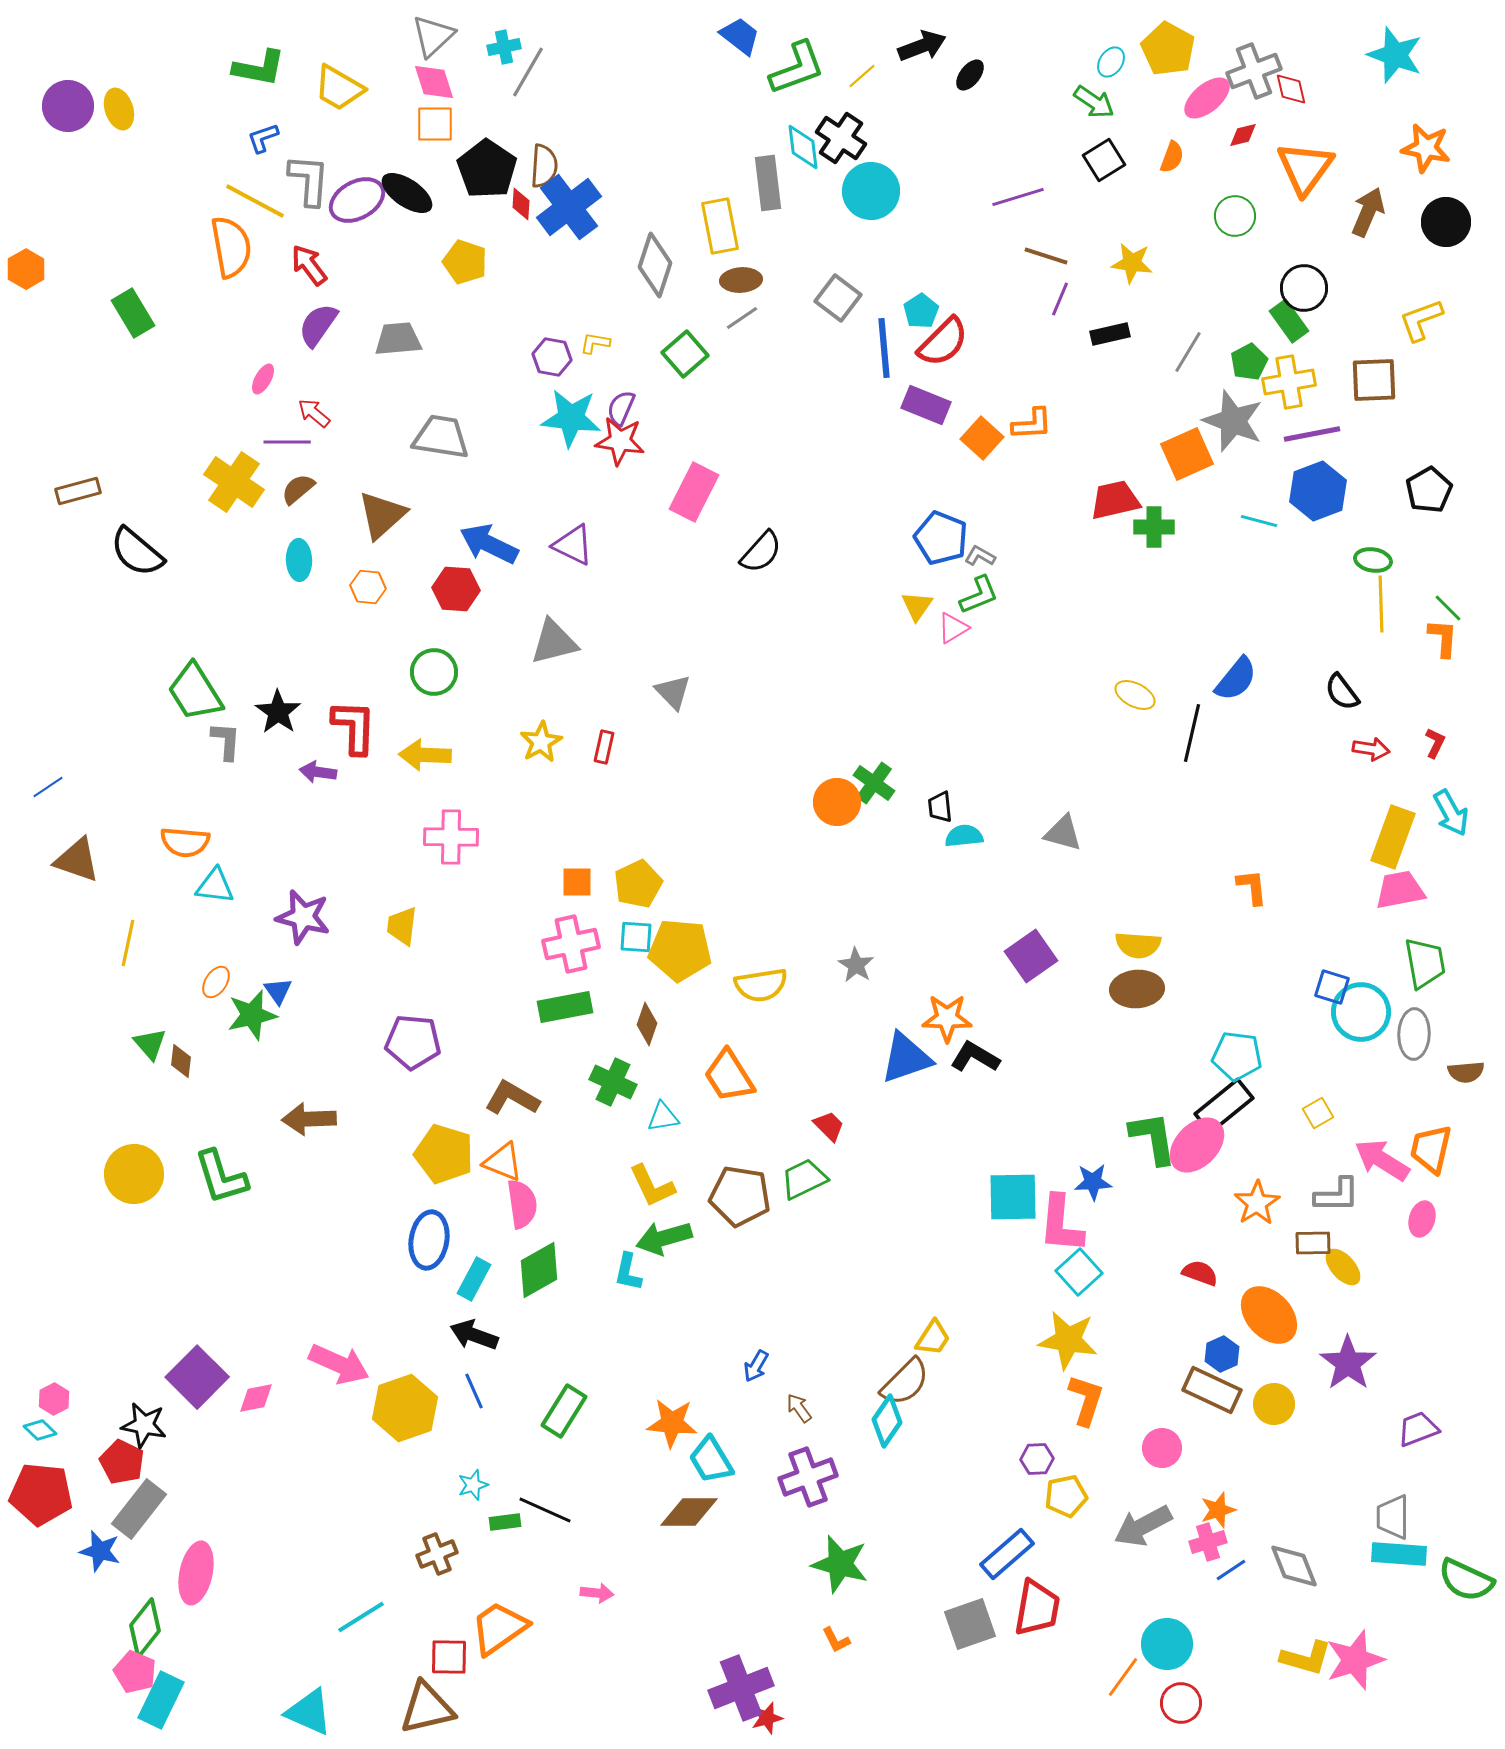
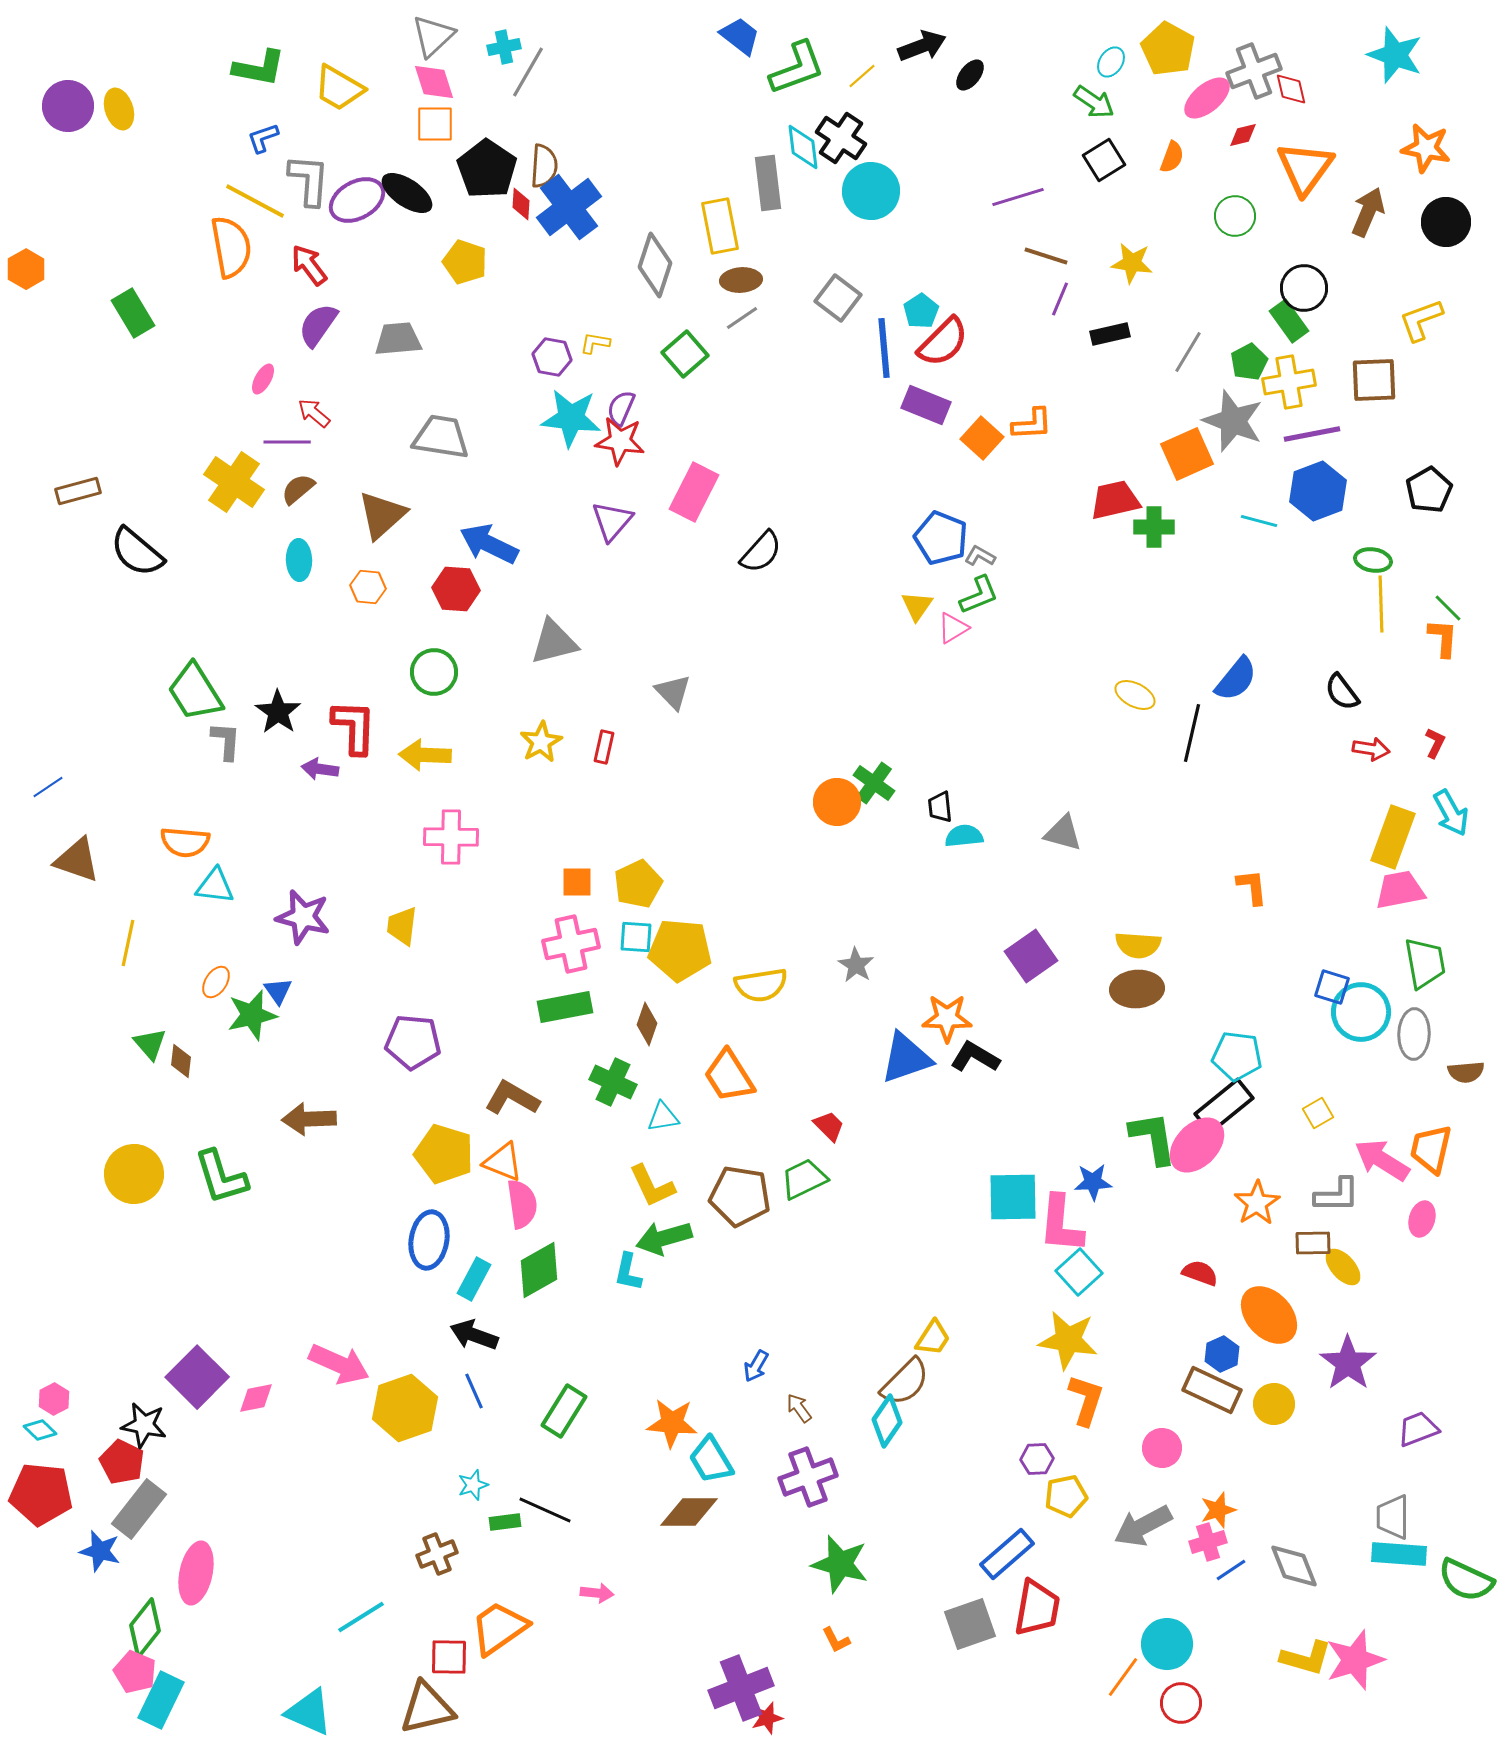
purple triangle at (573, 545): moved 39 px right, 24 px up; rotated 45 degrees clockwise
purple arrow at (318, 772): moved 2 px right, 3 px up
